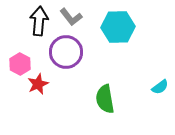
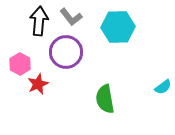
cyan semicircle: moved 3 px right
